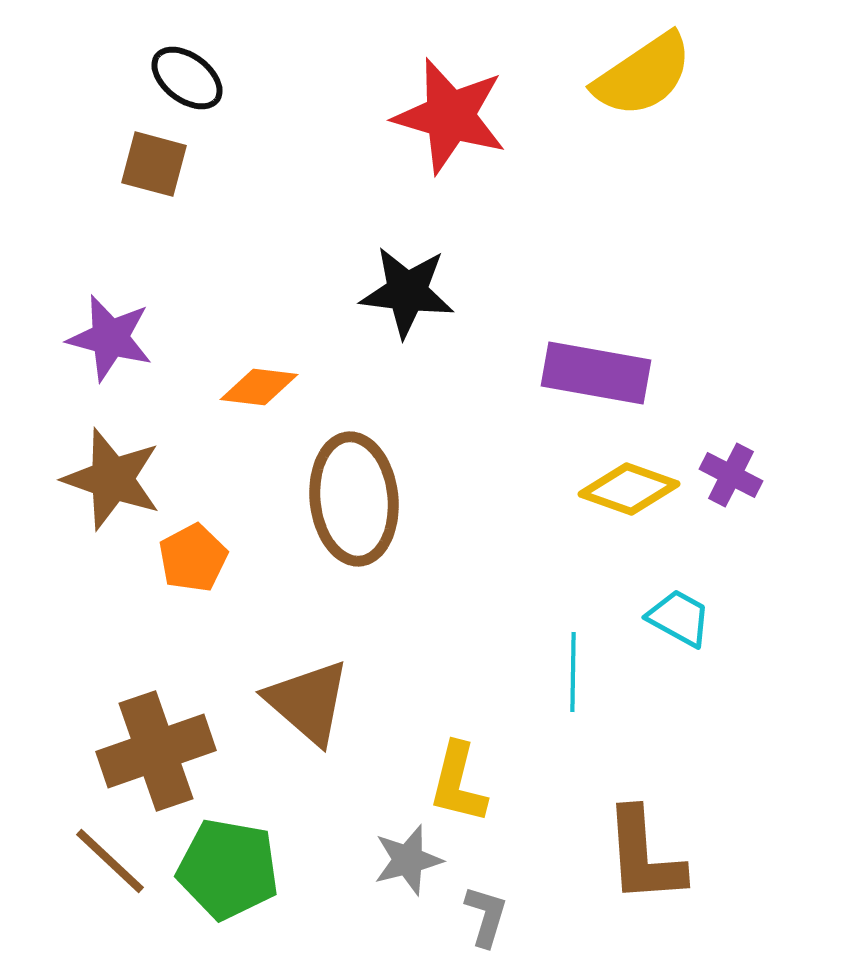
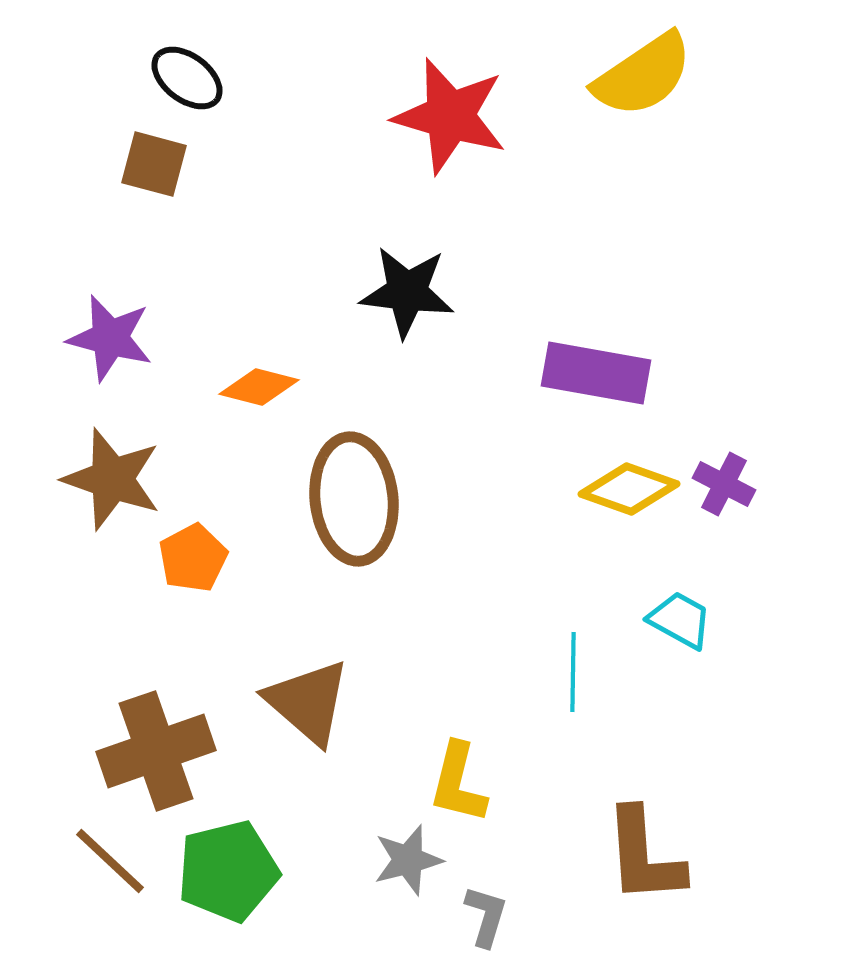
orange diamond: rotated 8 degrees clockwise
purple cross: moved 7 px left, 9 px down
cyan trapezoid: moved 1 px right, 2 px down
green pentagon: moved 2 px down; rotated 24 degrees counterclockwise
